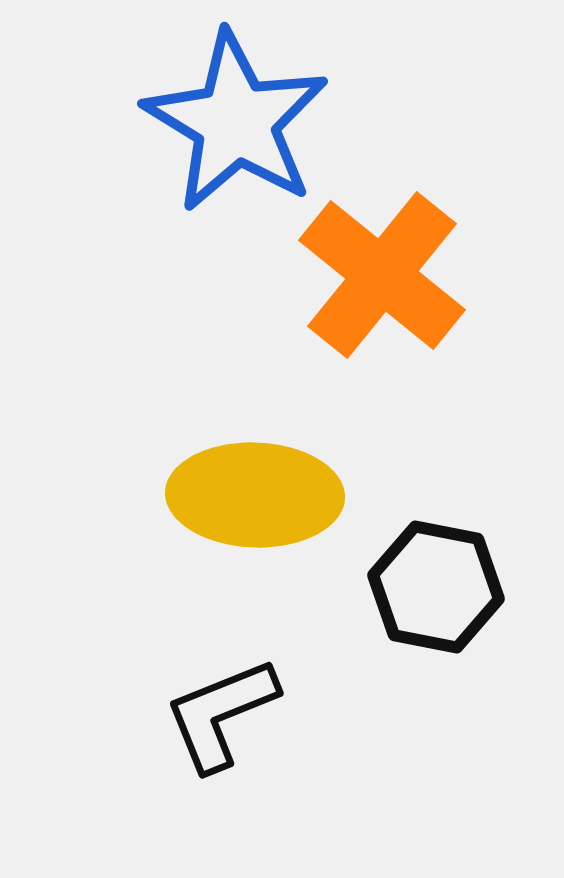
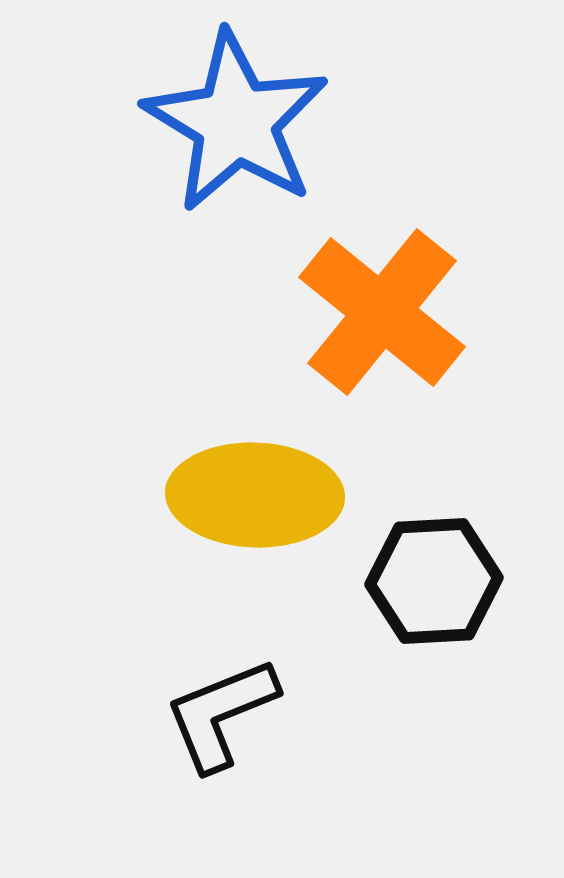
orange cross: moved 37 px down
black hexagon: moved 2 px left, 6 px up; rotated 14 degrees counterclockwise
